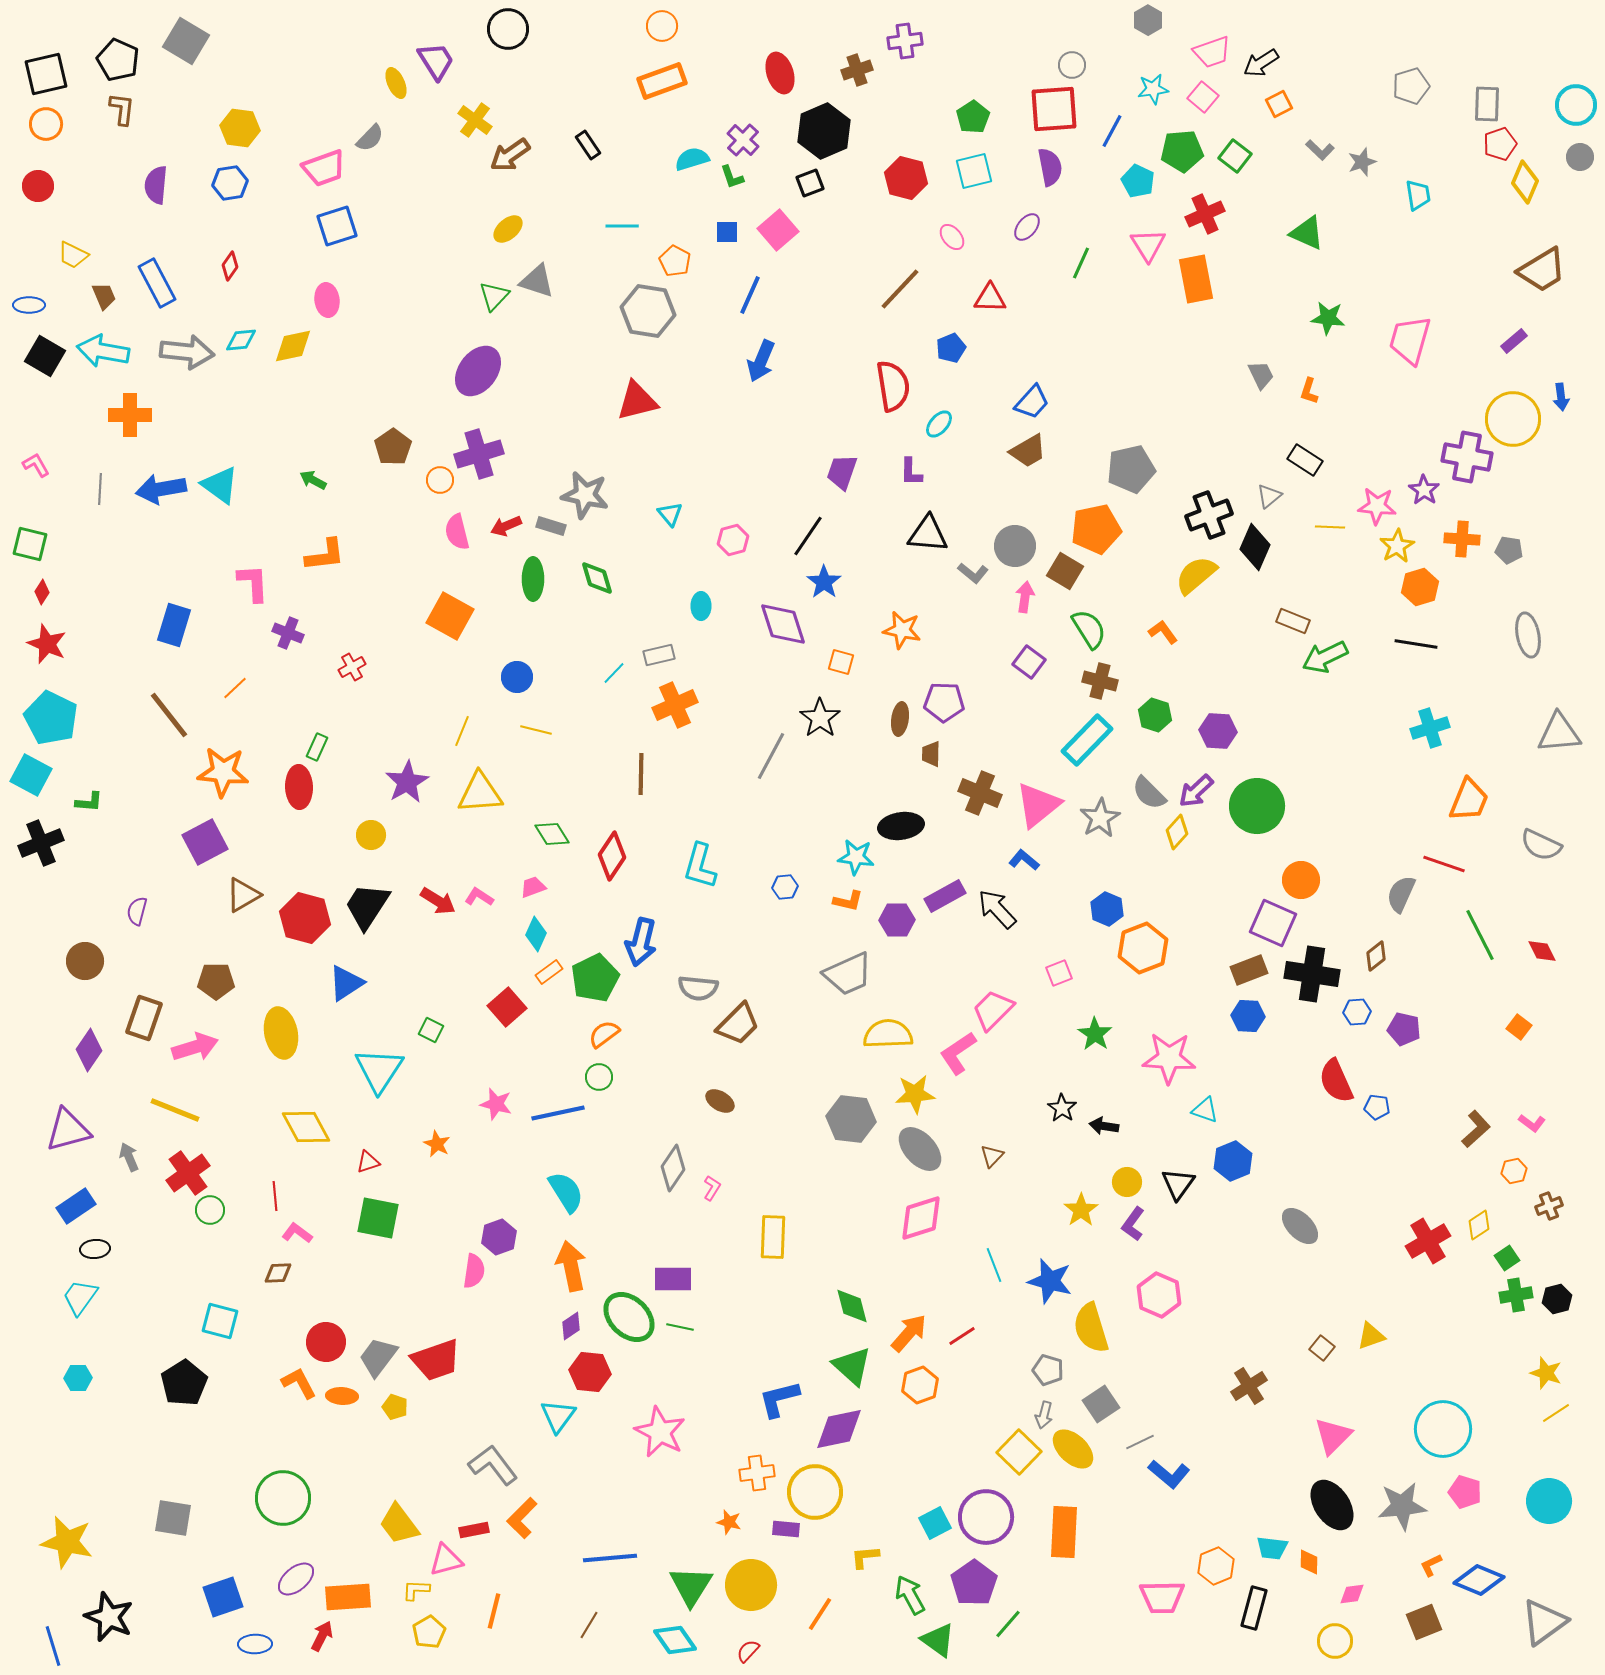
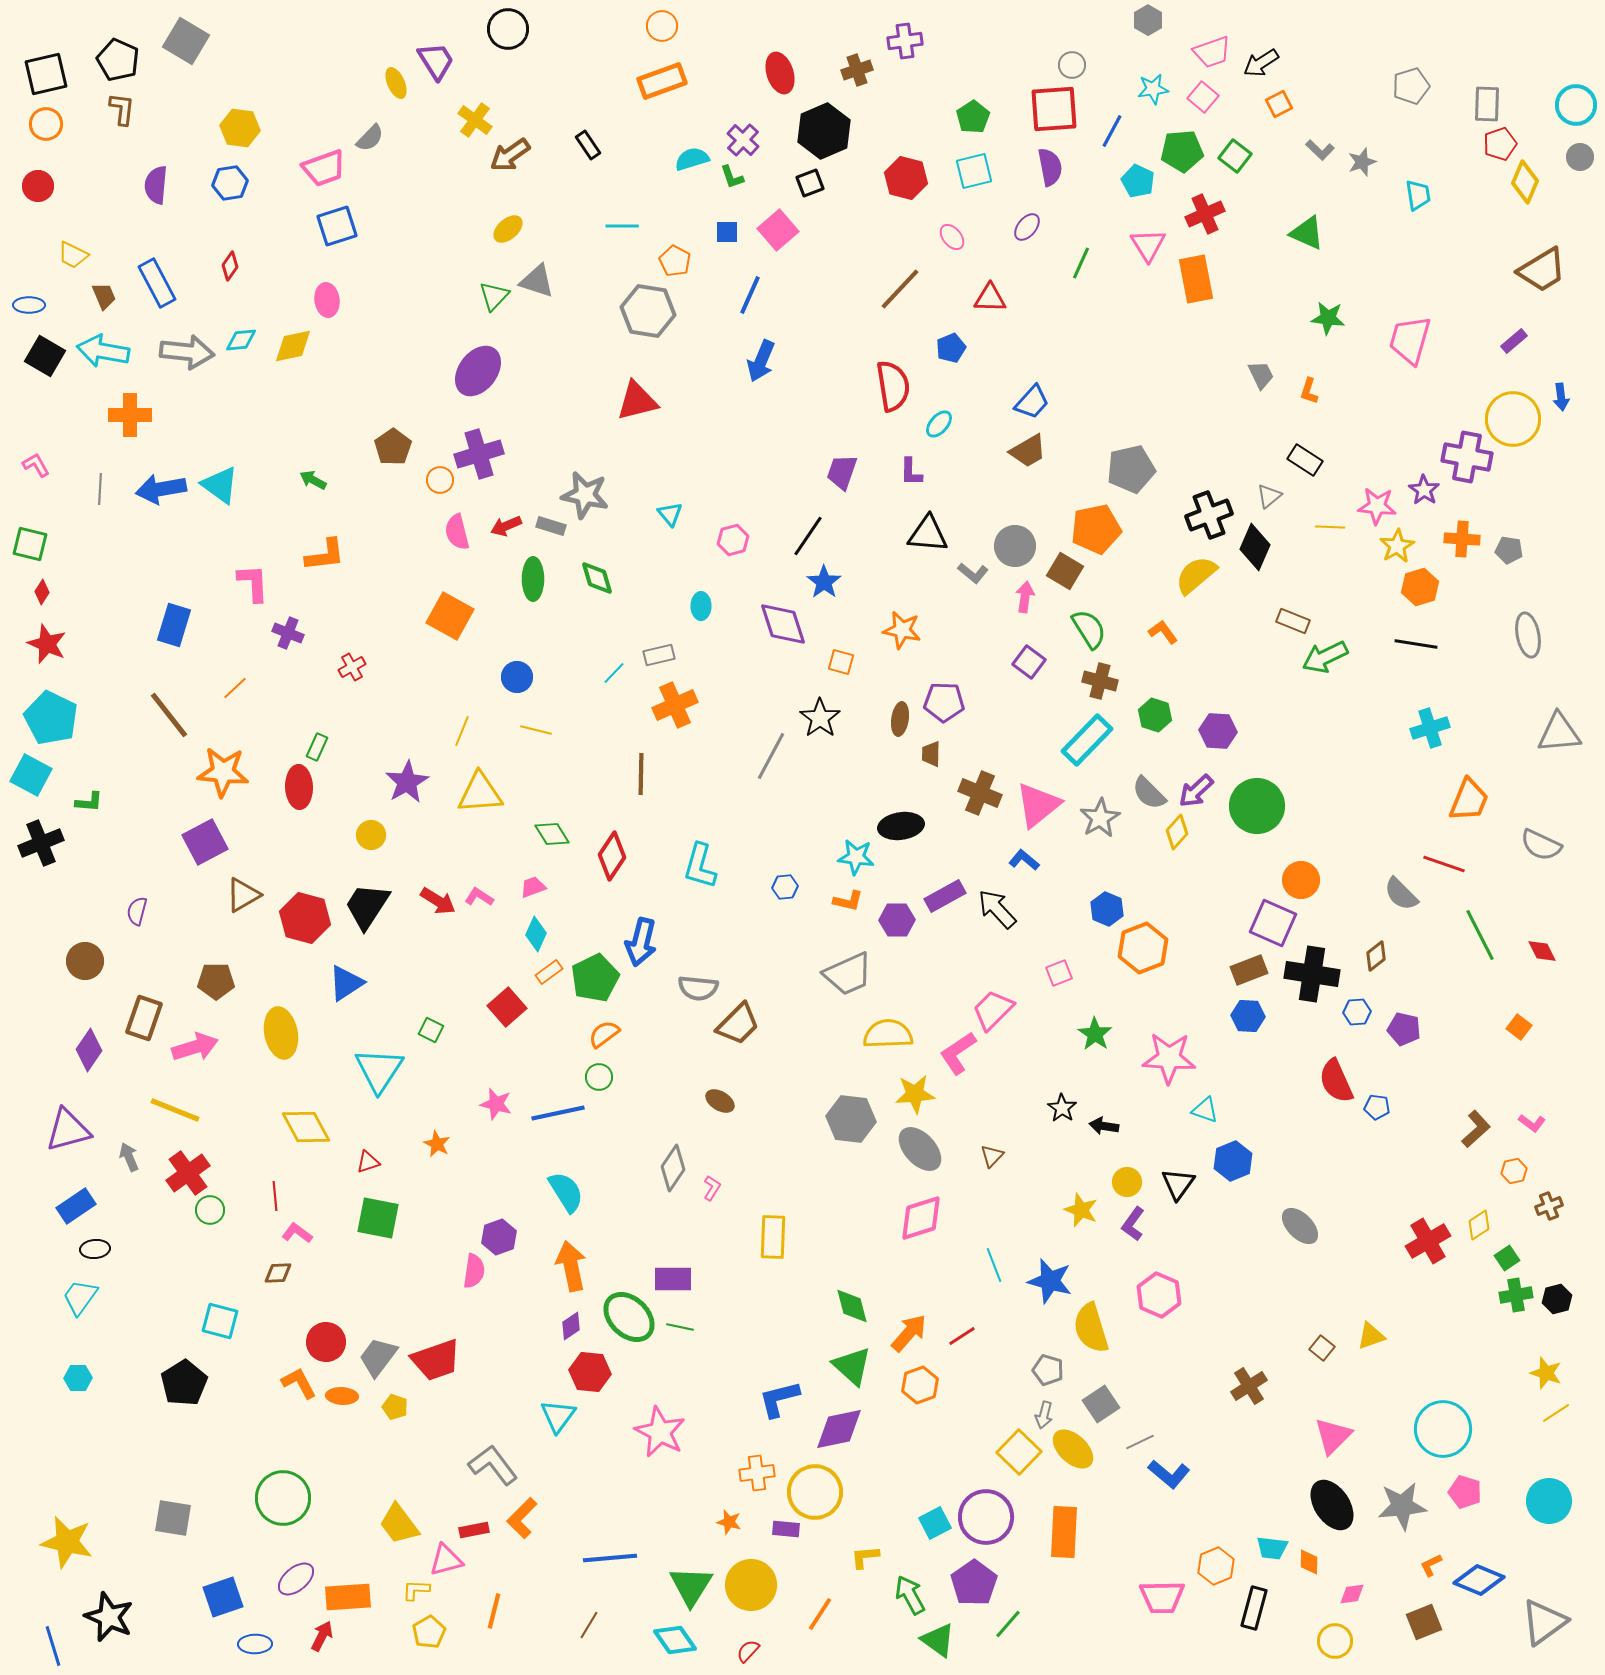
gray semicircle at (1401, 894): rotated 69 degrees counterclockwise
yellow star at (1081, 1210): rotated 16 degrees counterclockwise
